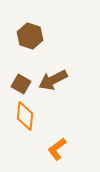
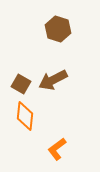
brown hexagon: moved 28 px right, 7 px up
